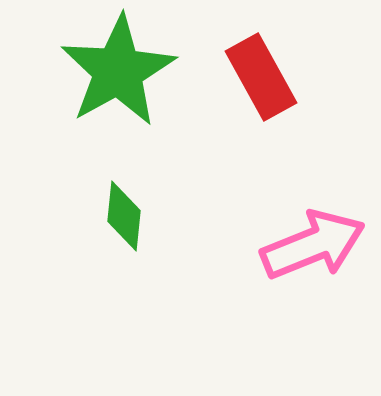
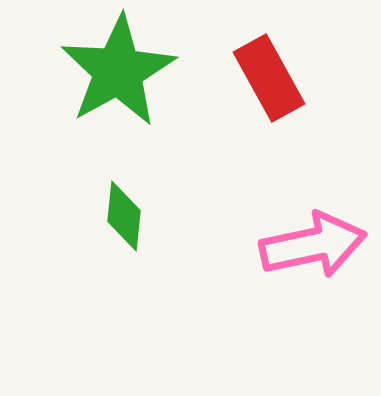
red rectangle: moved 8 px right, 1 px down
pink arrow: rotated 10 degrees clockwise
